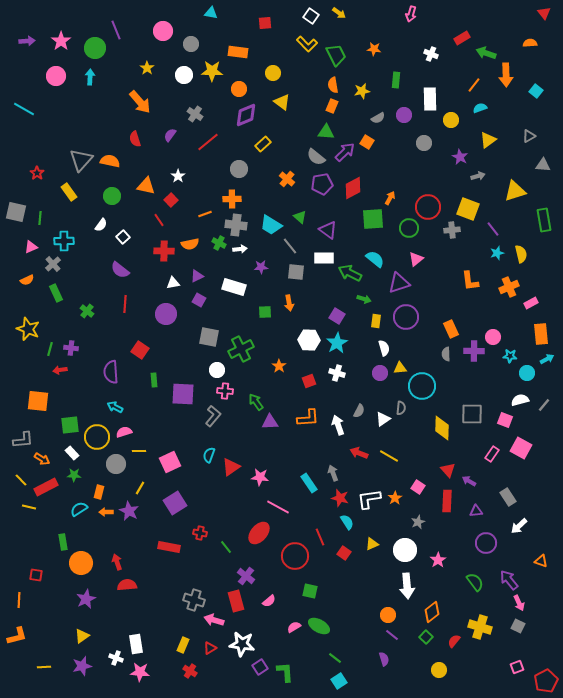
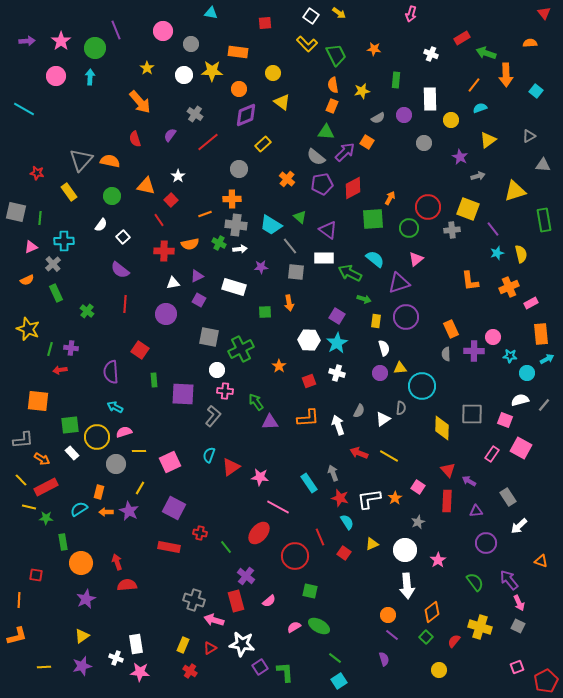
red star at (37, 173): rotated 24 degrees counterclockwise
green star at (74, 475): moved 28 px left, 43 px down
purple square at (175, 503): moved 1 px left, 5 px down; rotated 30 degrees counterclockwise
